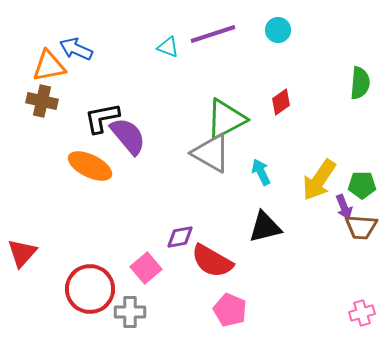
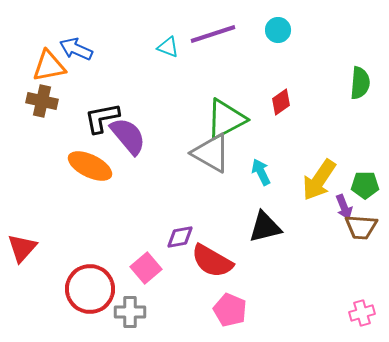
green pentagon: moved 3 px right
red triangle: moved 5 px up
